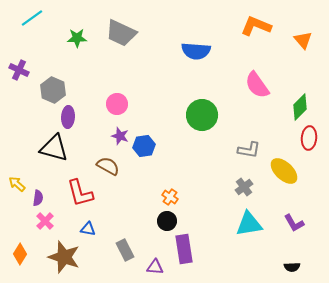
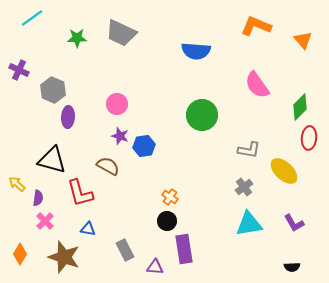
black triangle: moved 2 px left, 12 px down
